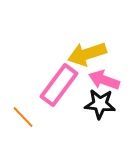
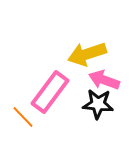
pink rectangle: moved 9 px left, 7 px down
black star: moved 2 px left
